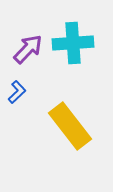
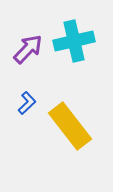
cyan cross: moved 1 px right, 2 px up; rotated 9 degrees counterclockwise
blue L-shape: moved 10 px right, 11 px down
